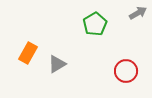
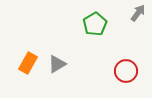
gray arrow: rotated 24 degrees counterclockwise
orange rectangle: moved 10 px down
